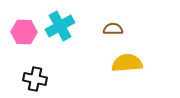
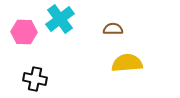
cyan cross: moved 7 px up; rotated 8 degrees counterclockwise
